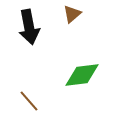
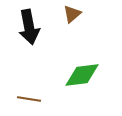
brown line: moved 2 px up; rotated 40 degrees counterclockwise
